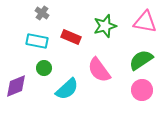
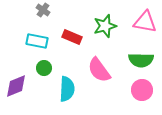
gray cross: moved 1 px right, 3 px up
red rectangle: moved 1 px right
green semicircle: rotated 145 degrees counterclockwise
cyan semicircle: rotated 45 degrees counterclockwise
